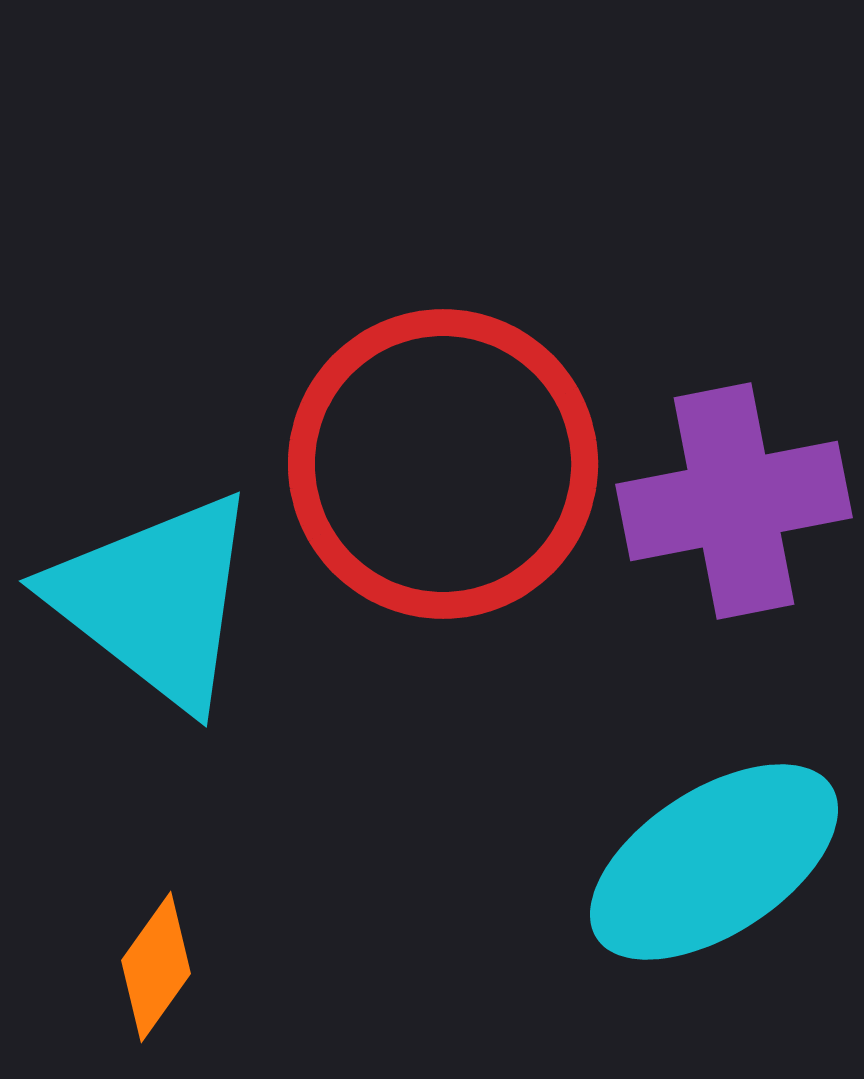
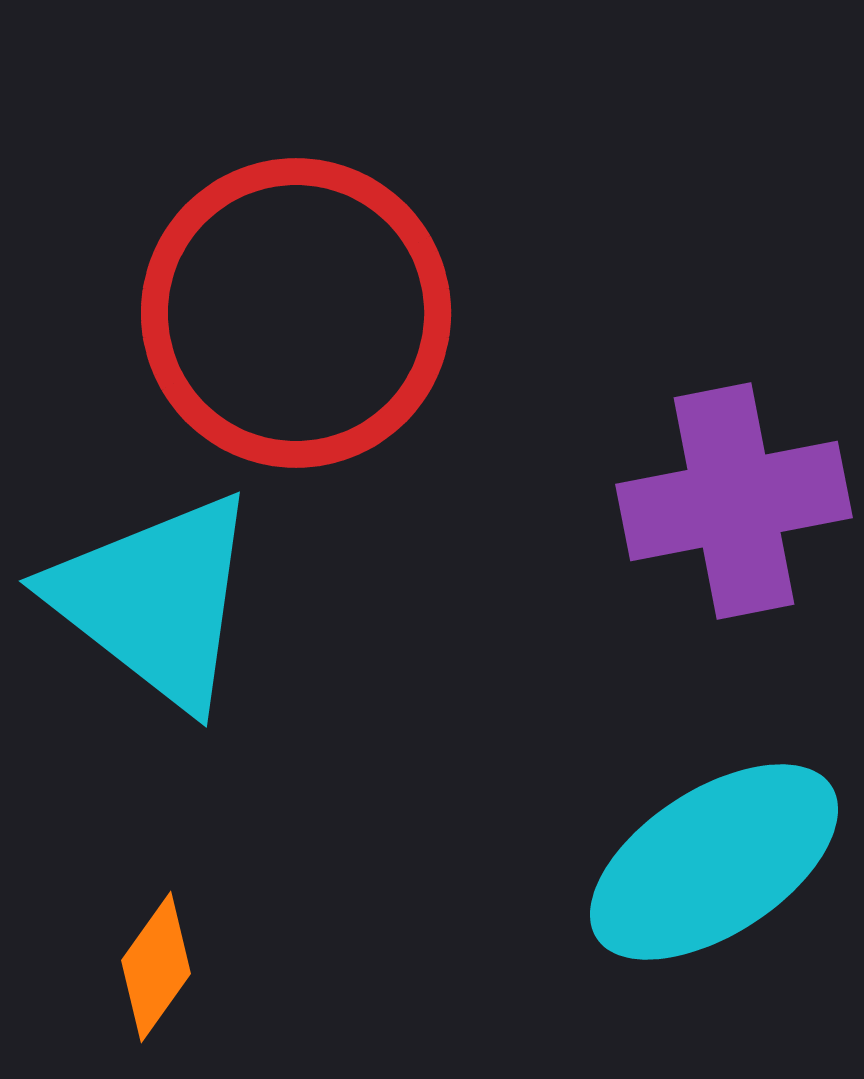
red circle: moved 147 px left, 151 px up
